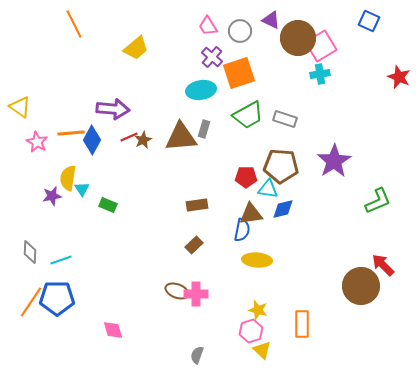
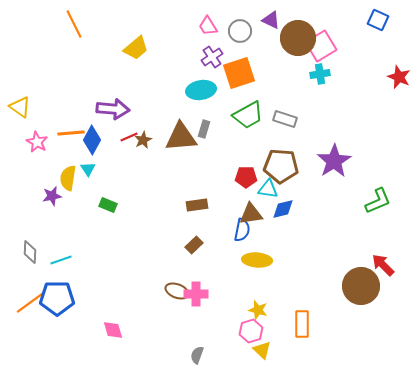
blue square at (369, 21): moved 9 px right, 1 px up
purple cross at (212, 57): rotated 15 degrees clockwise
cyan triangle at (82, 189): moved 6 px right, 20 px up
orange line at (31, 302): rotated 20 degrees clockwise
